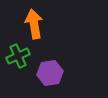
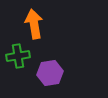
green cross: rotated 15 degrees clockwise
